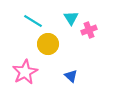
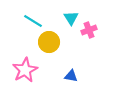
yellow circle: moved 1 px right, 2 px up
pink star: moved 2 px up
blue triangle: rotated 32 degrees counterclockwise
